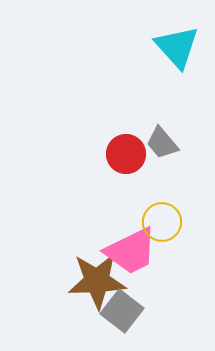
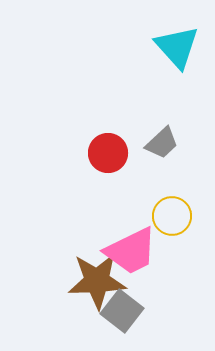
gray trapezoid: rotated 93 degrees counterclockwise
red circle: moved 18 px left, 1 px up
yellow circle: moved 10 px right, 6 px up
